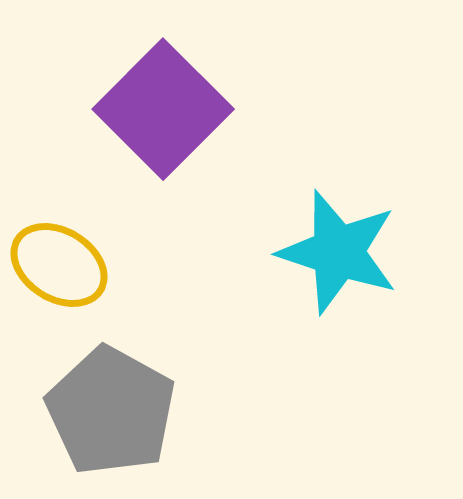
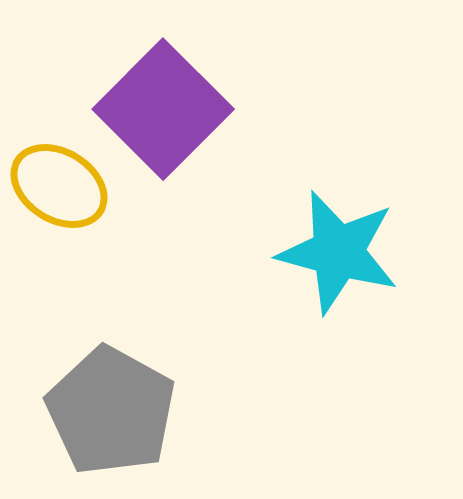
cyan star: rotated 3 degrees counterclockwise
yellow ellipse: moved 79 px up
